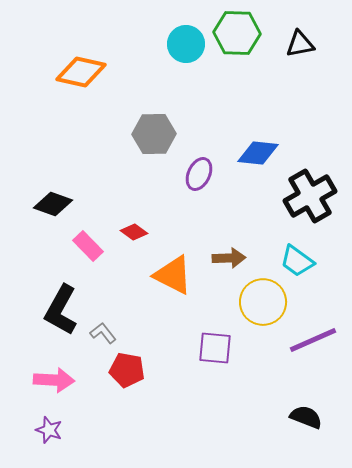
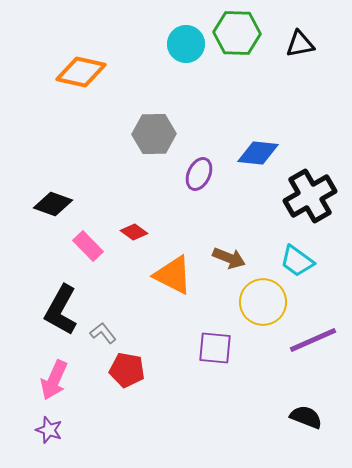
brown arrow: rotated 24 degrees clockwise
pink arrow: rotated 111 degrees clockwise
